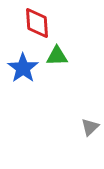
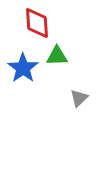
gray triangle: moved 11 px left, 29 px up
